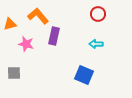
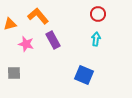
purple rectangle: moved 1 px left, 4 px down; rotated 42 degrees counterclockwise
cyan arrow: moved 5 px up; rotated 96 degrees clockwise
